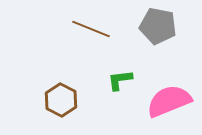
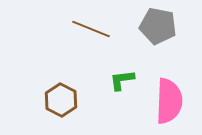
green L-shape: moved 2 px right
pink semicircle: rotated 114 degrees clockwise
